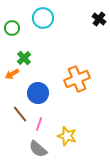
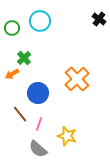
cyan circle: moved 3 px left, 3 px down
orange cross: rotated 20 degrees counterclockwise
